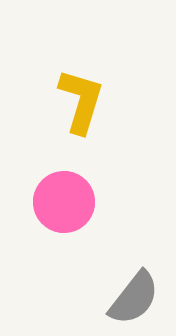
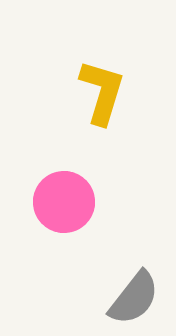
yellow L-shape: moved 21 px right, 9 px up
